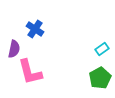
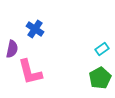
purple semicircle: moved 2 px left
